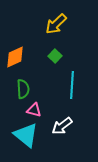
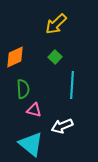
green square: moved 1 px down
white arrow: rotated 15 degrees clockwise
cyan triangle: moved 5 px right, 9 px down
